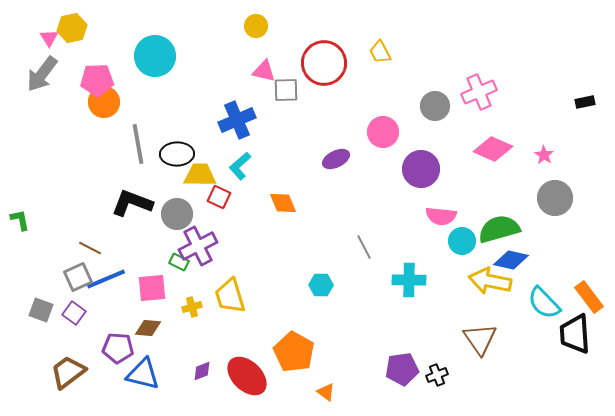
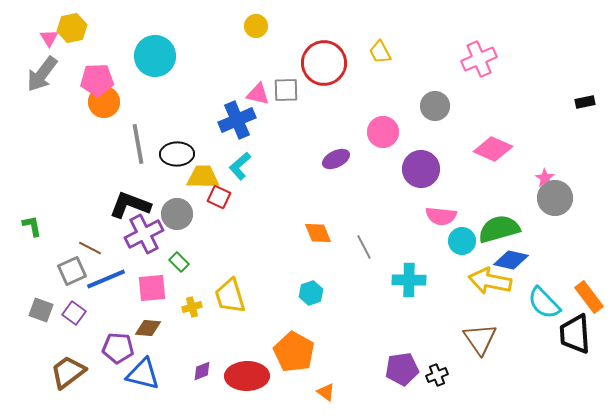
pink triangle at (264, 71): moved 6 px left, 23 px down
pink cross at (479, 92): moved 33 px up
pink star at (544, 155): moved 1 px right, 23 px down
yellow trapezoid at (200, 175): moved 3 px right, 2 px down
black L-shape at (132, 203): moved 2 px left, 2 px down
orange diamond at (283, 203): moved 35 px right, 30 px down
green L-shape at (20, 220): moved 12 px right, 6 px down
purple cross at (198, 246): moved 54 px left, 12 px up
green rectangle at (179, 262): rotated 18 degrees clockwise
gray square at (78, 277): moved 6 px left, 6 px up
cyan hexagon at (321, 285): moved 10 px left, 8 px down; rotated 20 degrees counterclockwise
red ellipse at (247, 376): rotated 45 degrees counterclockwise
